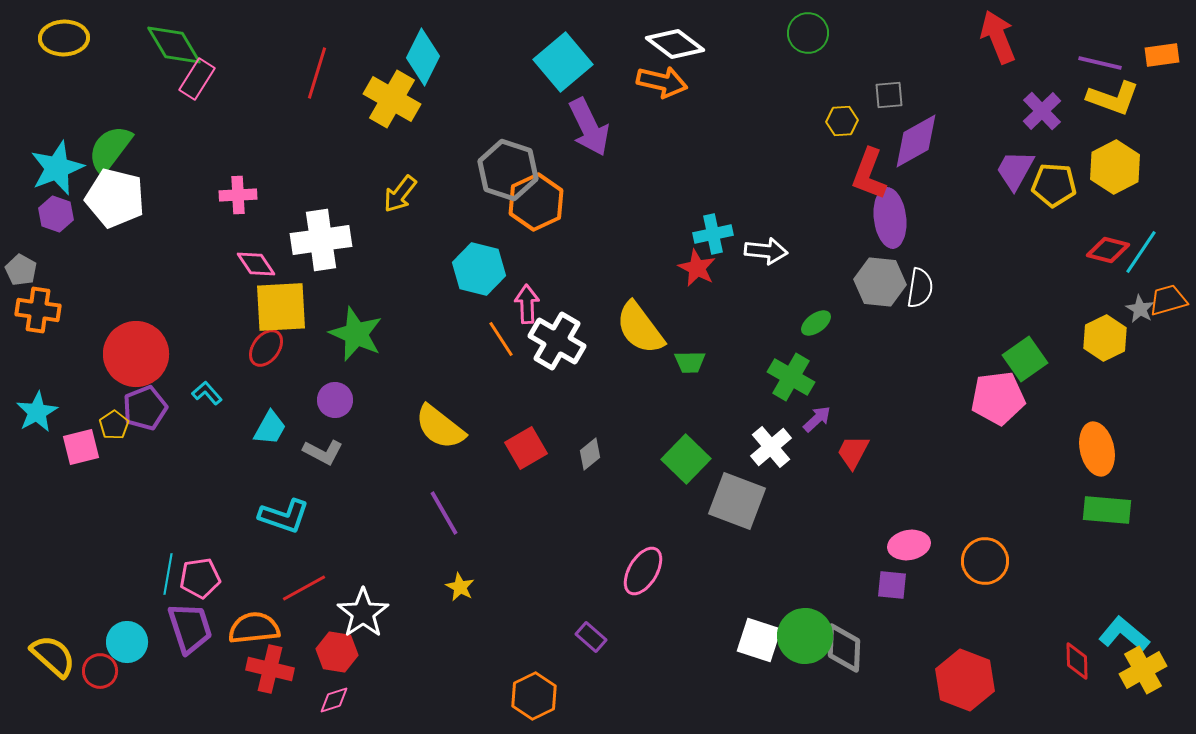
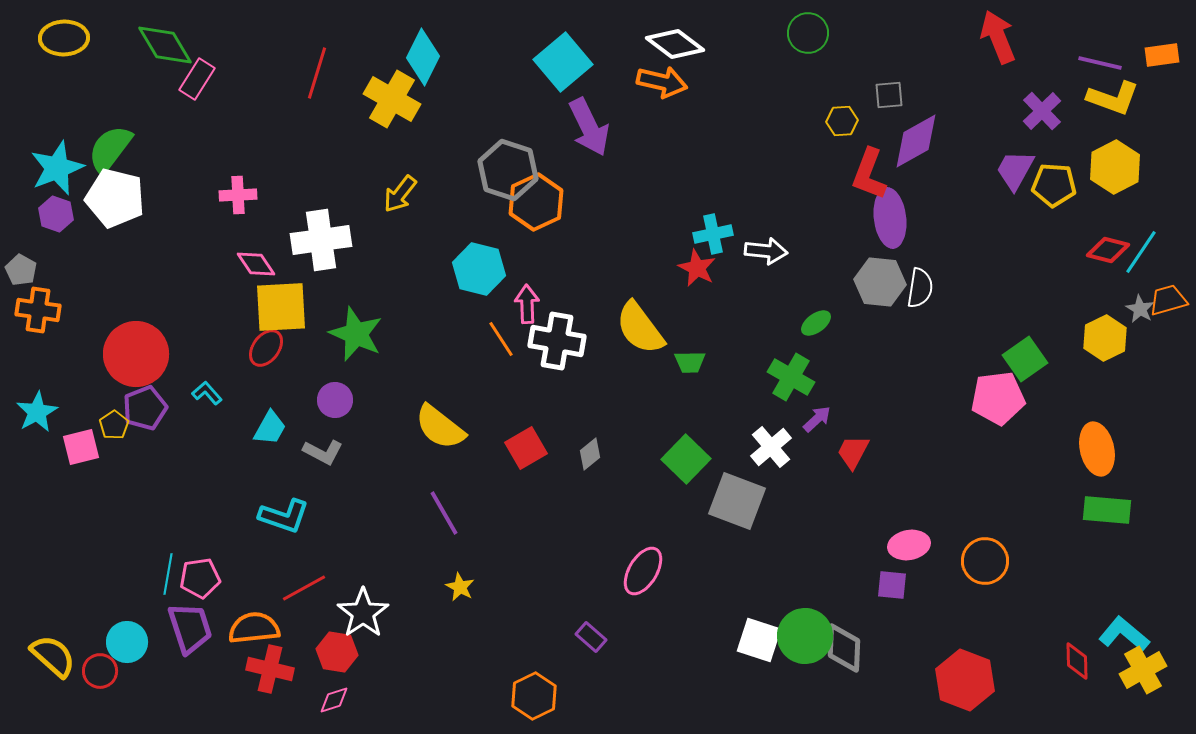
green diamond at (174, 45): moved 9 px left
white cross at (557, 341): rotated 20 degrees counterclockwise
